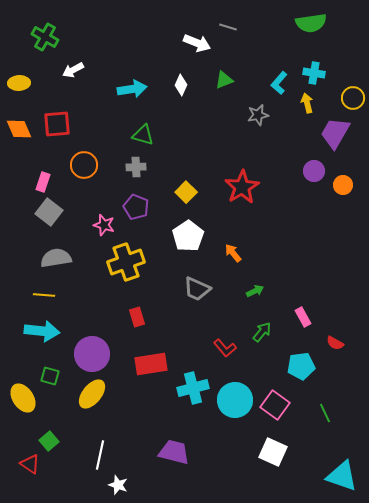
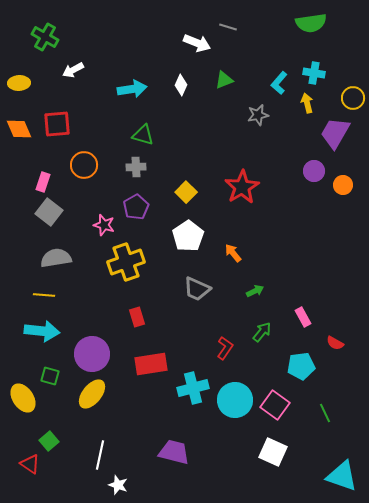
purple pentagon at (136, 207): rotated 20 degrees clockwise
red L-shape at (225, 348): rotated 105 degrees counterclockwise
